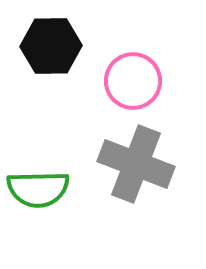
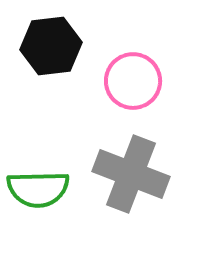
black hexagon: rotated 6 degrees counterclockwise
gray cross: moved 5 px left, 10 px down
